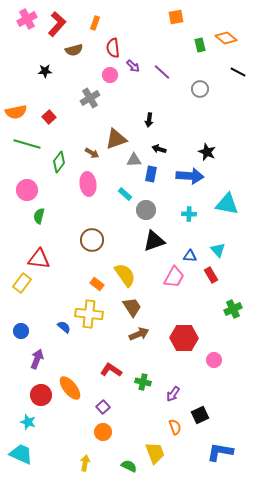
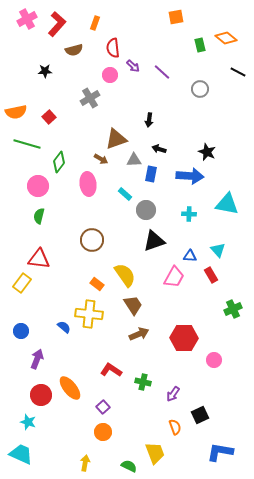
brown arrow at (92, 153): moved 9 px right, 6 px down
pink circle at (27, 190): moved 11 px right, 4 px up
brown trapezoid at (132, 307): moved 1 px right, 2 px up
